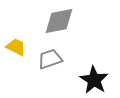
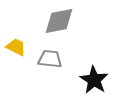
gray trapezoid: rotated 25 degrees clockwise
